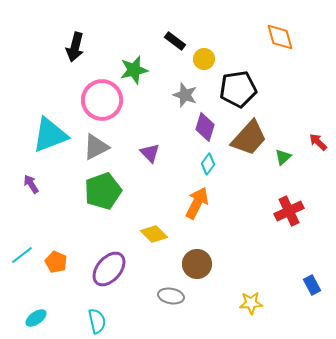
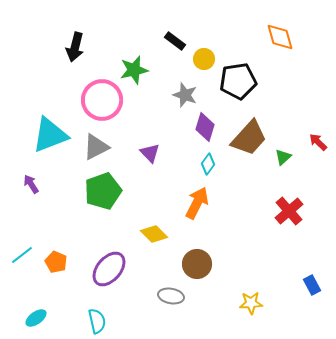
black pentagon: moved 8 px up
red cross: rotated 16 degrees counterclockwise
